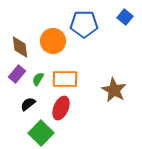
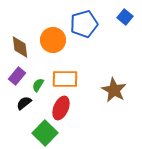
blue pentagon: rotated 16 degrees counterclockwise
orange circle: moved 1 px up
purple rectangle: moved 2 px down
green semicircle: moved 6 px down
black semicircle: moved 4 px left, 1 px up
green square: moved 4 px right
